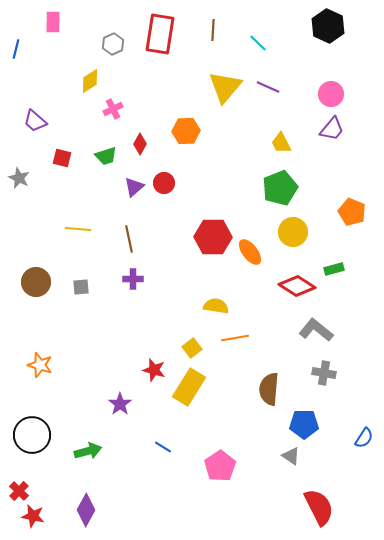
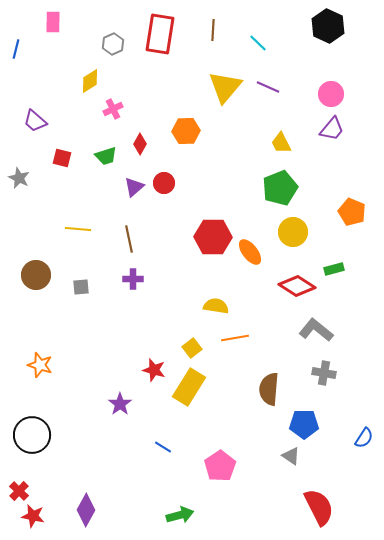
brown circle at (36, 282): moved 7 px up
green arrow at (88, 451): moved 92 px right, 64 px down
